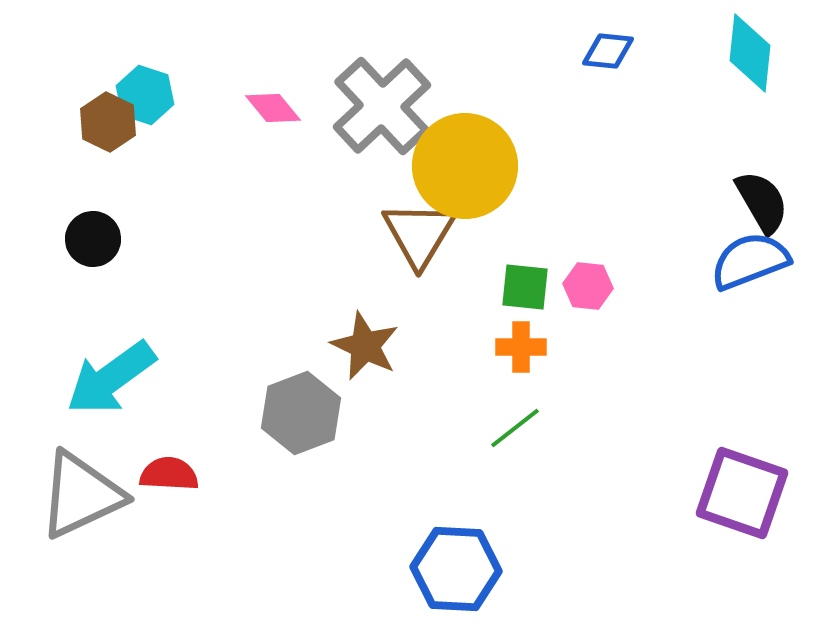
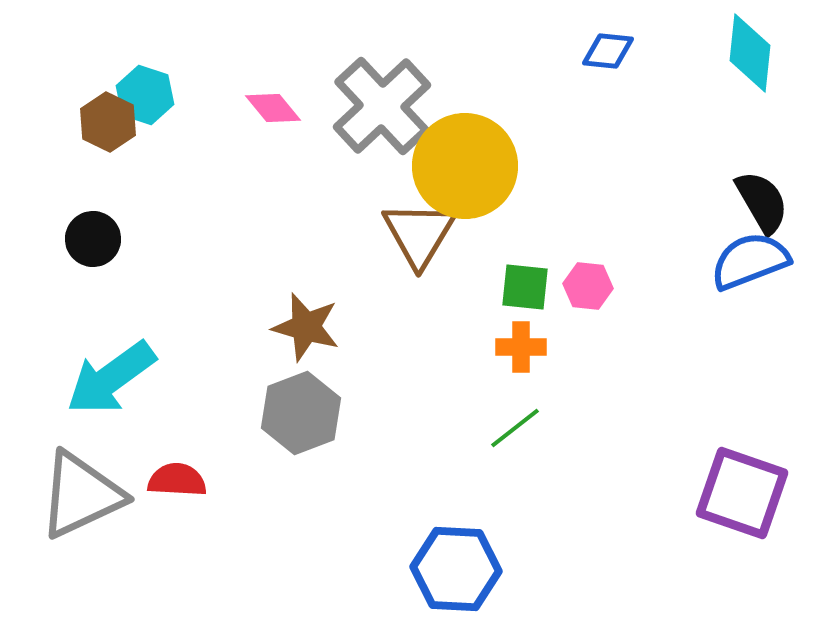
brown star: moved 59 px left, 19 px up; rotated 10 degrees counterclockwise
red semicircle: moved 8 px right, 6 px down
